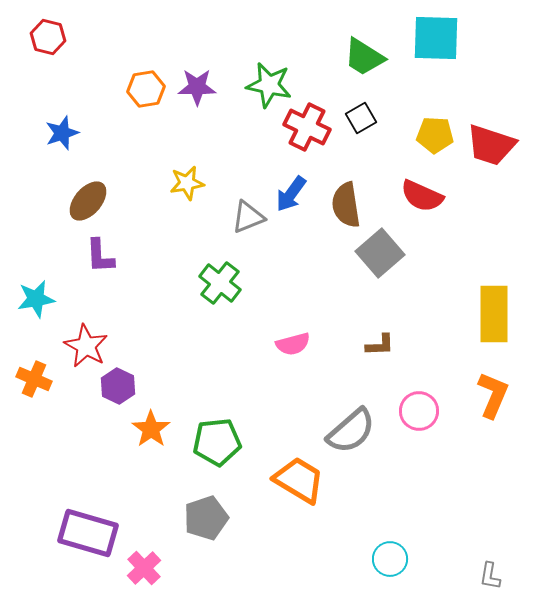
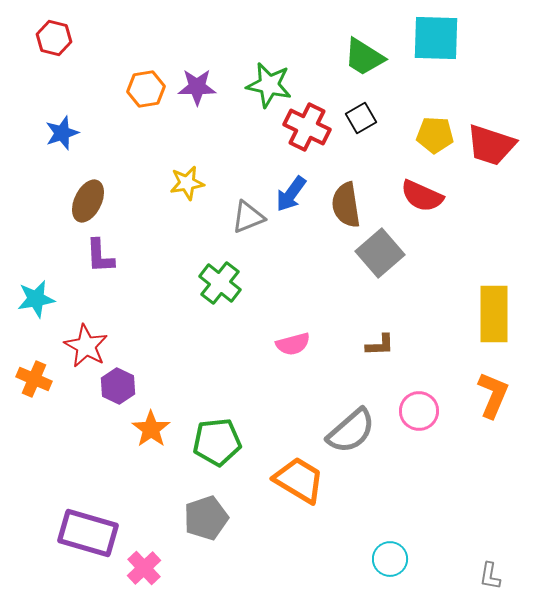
red hexagon: moved 6 px right, 1 px down
brown ellipse: rotated 15 degrees counterclockwise
